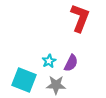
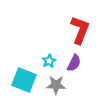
red L-shape: moved 12 px down
purple semicircle: moved 3 px right
